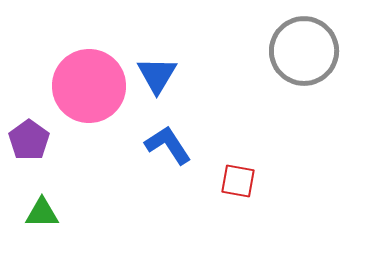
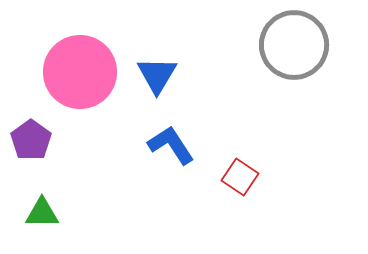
gray circle: moved 10 px left, 6 px up
pink circle: moved 9 px left, 14 px up
purple pentagon: moved 2 px right
blue L-shape: moved 3 px right
red square: moved 2 px right, 4 px up; rotated 24 degrees clockwise
